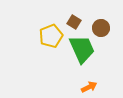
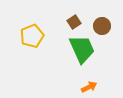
brown square: rotated 24 degrees clockwise
brown circle: moved 1 px right, 2 px up
yellow pentagon: moved 19 px left
